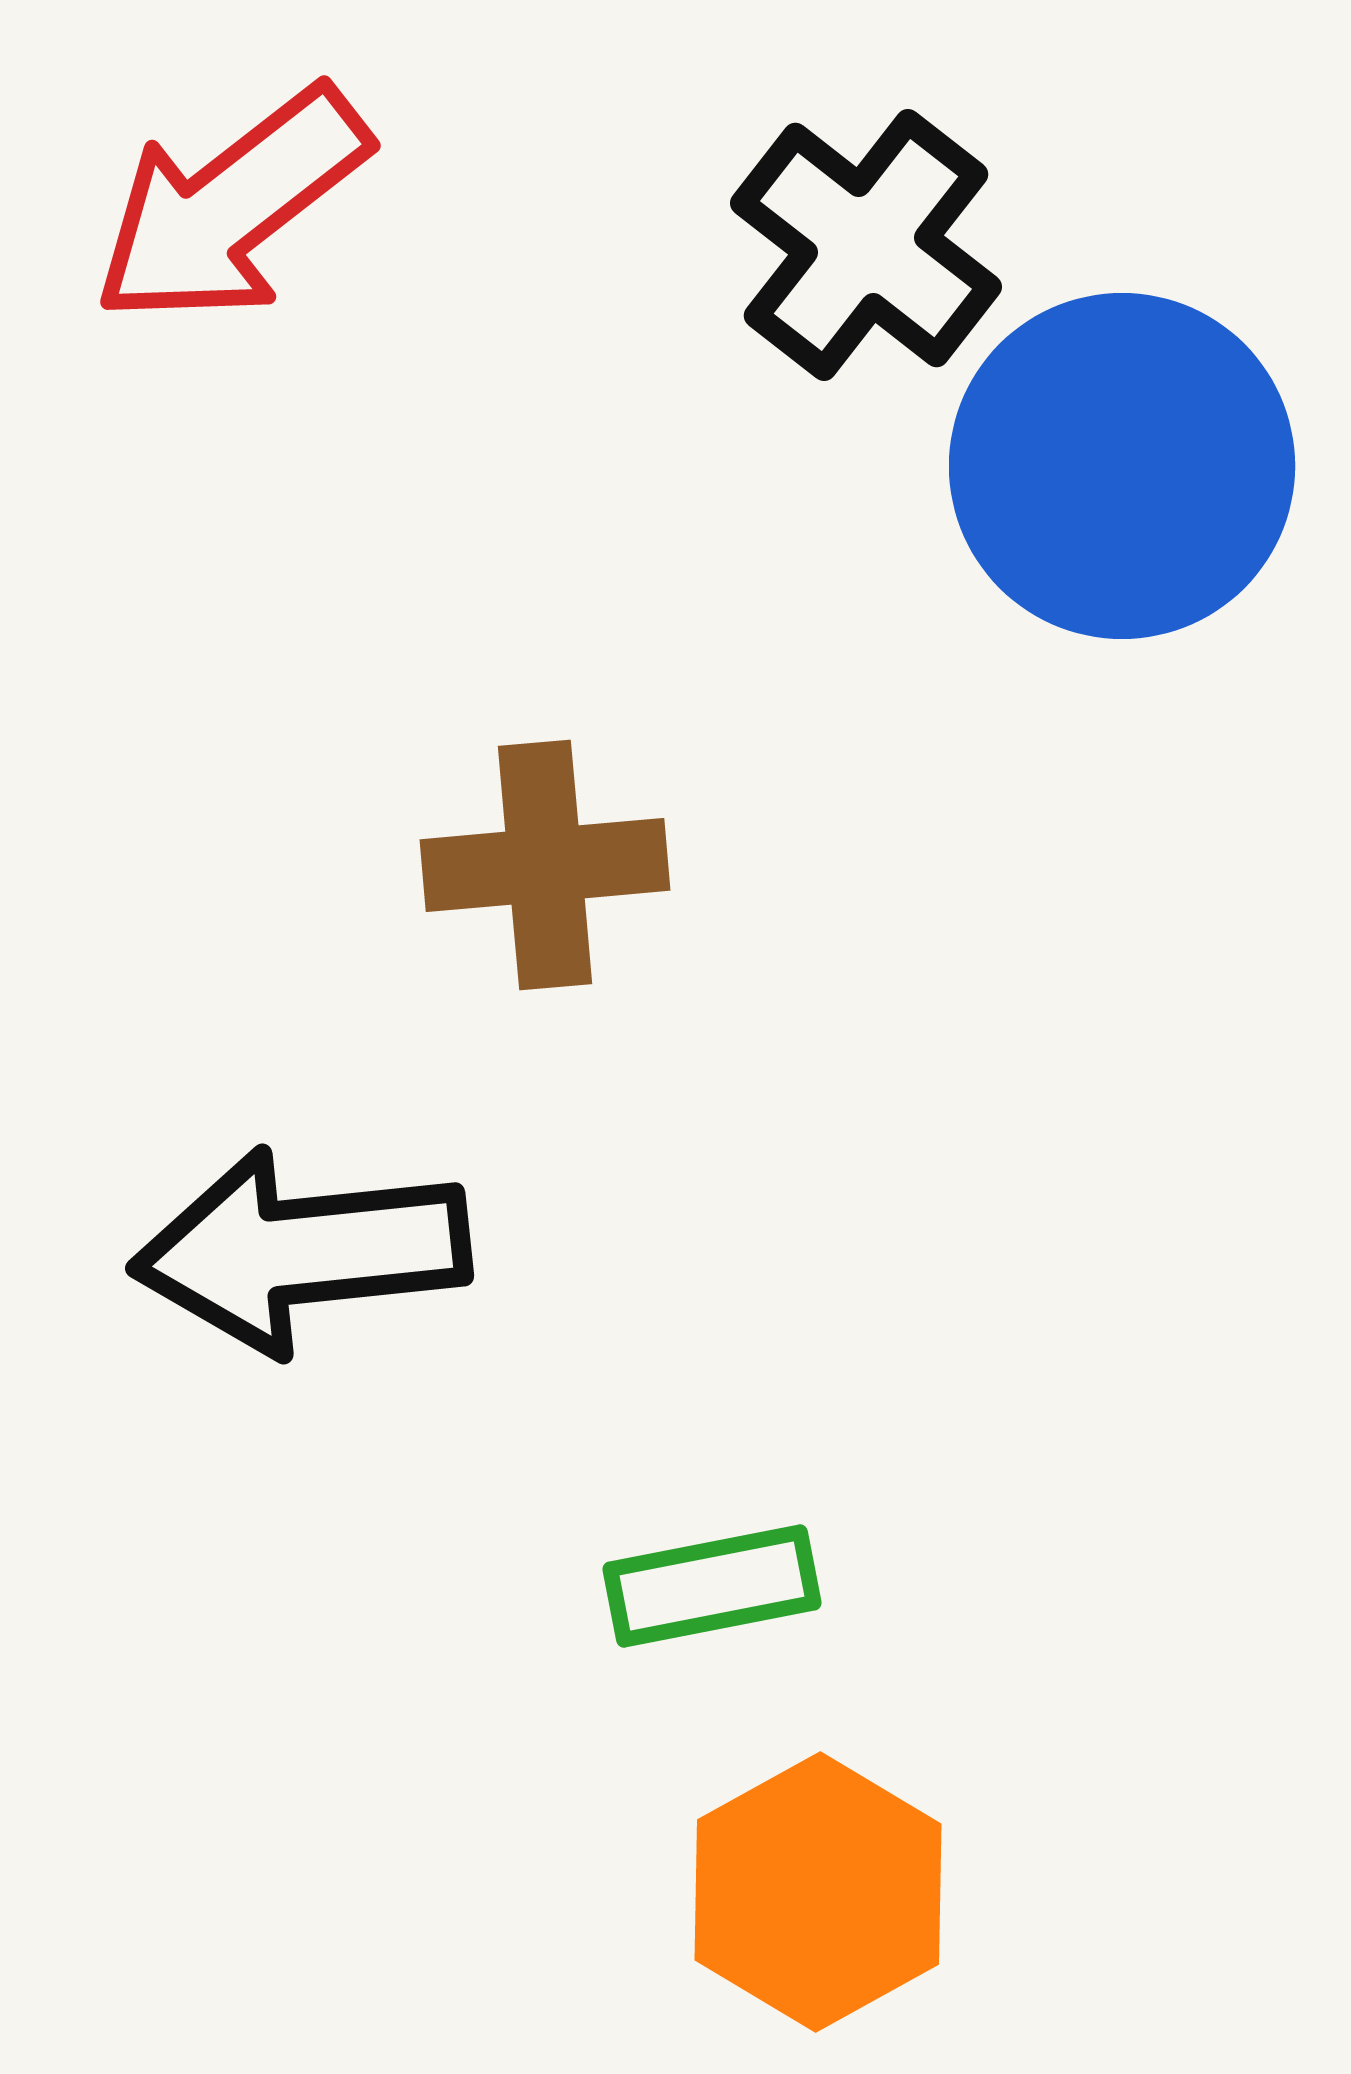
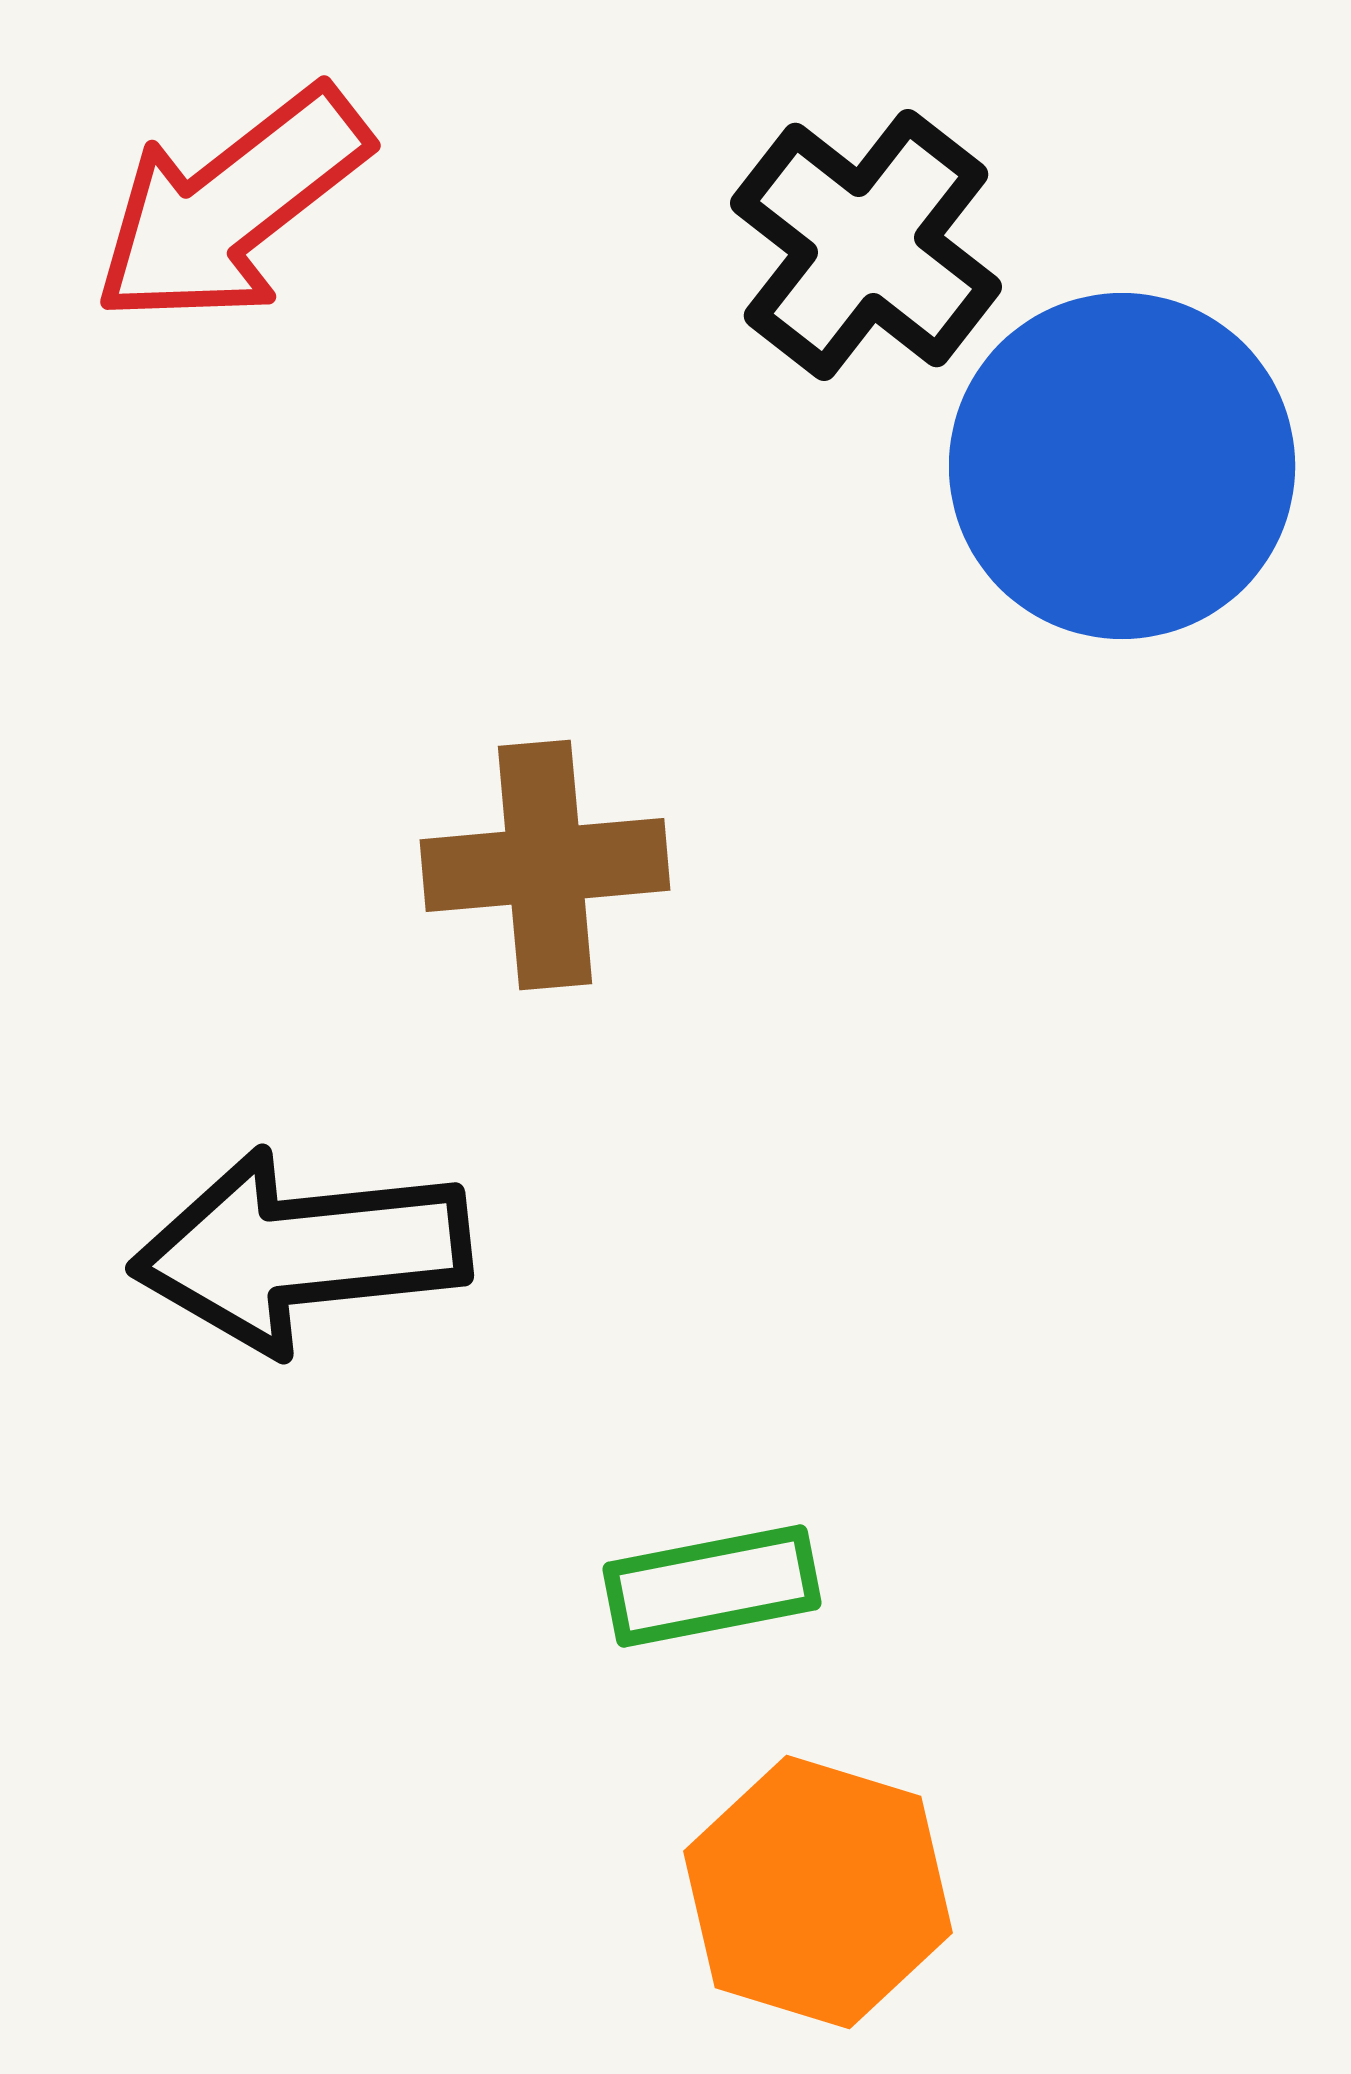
orange hexagon: rotated 14 degrees counterclockwise
